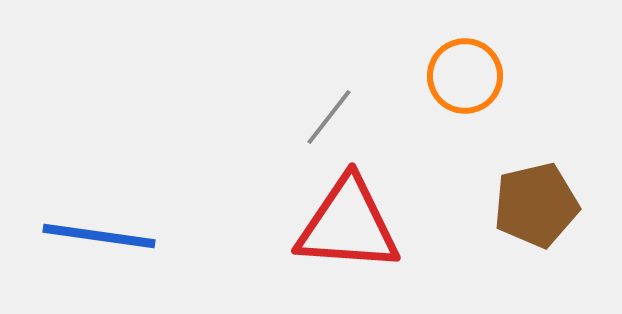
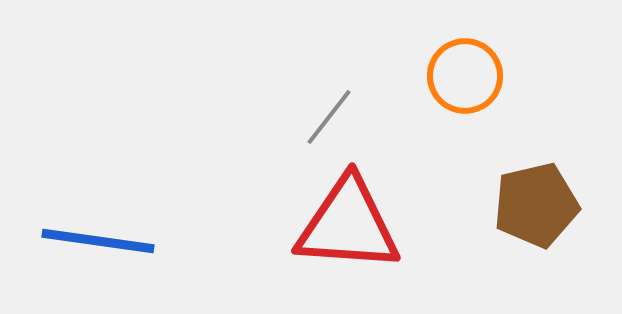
blue line: moved 1 px left, 5 px down
